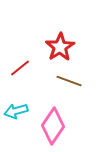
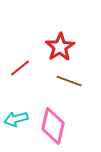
cyan arrow: moved 8 px down
pink diamond: rotated 21 degrees counterclockwise
